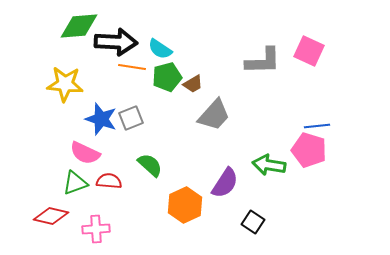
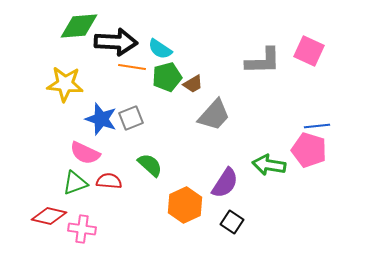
red diamond: moved 2 px left
black square: moved 21 px left
pink cross: moved 14 px left; rotated 12 degrees clockwise
